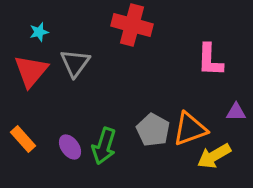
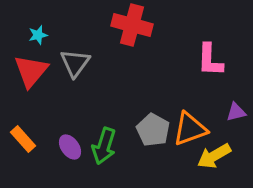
cyan star: moved 1 px left, 3 px down
purple triangle: rotated 15 degrees counterclockwise
